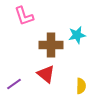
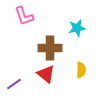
cyan star: moved 7 px up
brown cross: moved 1 px left, 3 px down
yellow semicircle: moved 16 px up
